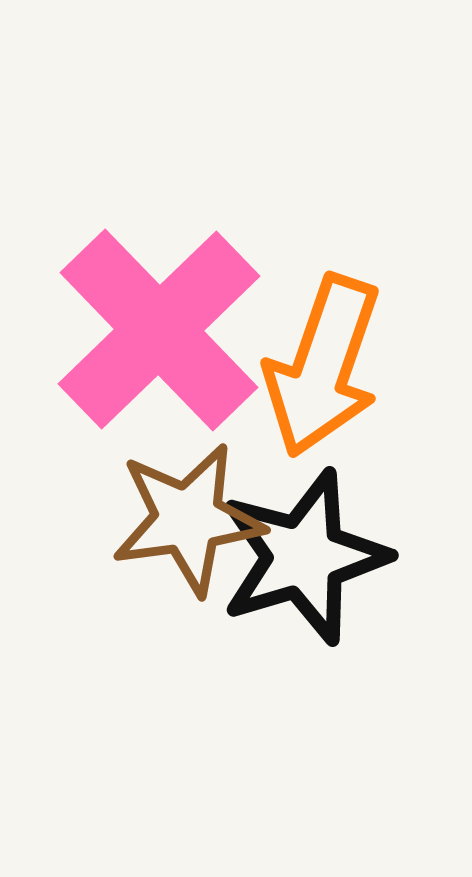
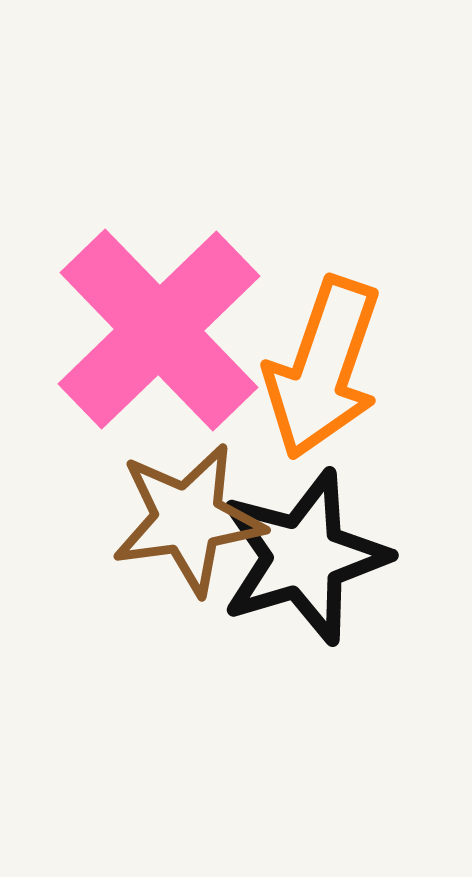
orange arrow: moved 2 px down
